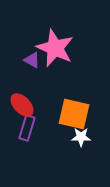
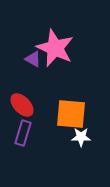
purple triangle: moved 1 px right, 1 px up
orange square: moved 3 px left; rotated 8 degrees counterclockwise
purple rectangle: moved 4 px left, 5 px down
